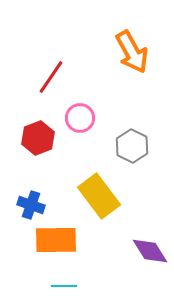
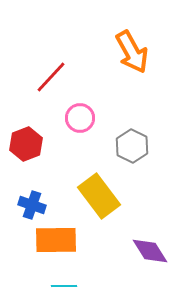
red line: rotated 9 degrees clockwise
red hexagon: moved 12 px left, 6 px down
blue cross: moved 1 px right
